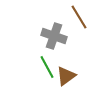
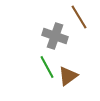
gray cross: moved 1 px right
brown triangle: moved 2 px right
